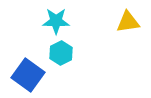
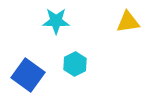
cyan hexagon: moved 14 px right, 11 px down
